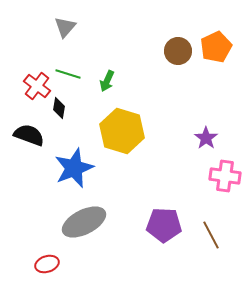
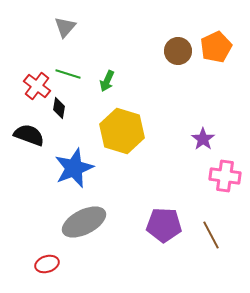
purple star: moved 3 px left, 1 px down
